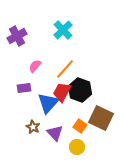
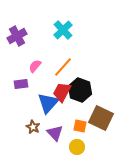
orange line: moved 2 px left, 2 px up
purple rectangle: moved 3 px left, 4 px up
orange square: rotated 24 degrees counterclockwise
